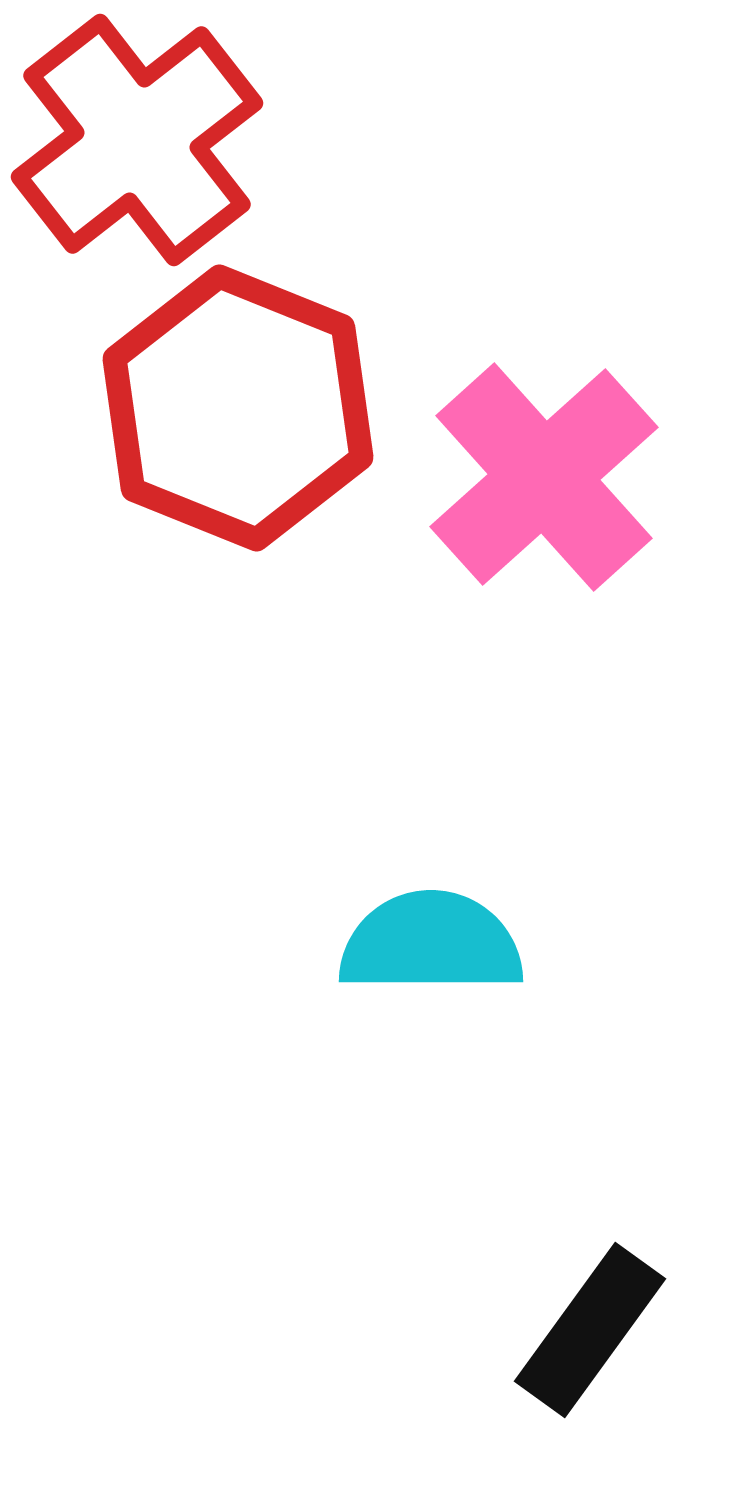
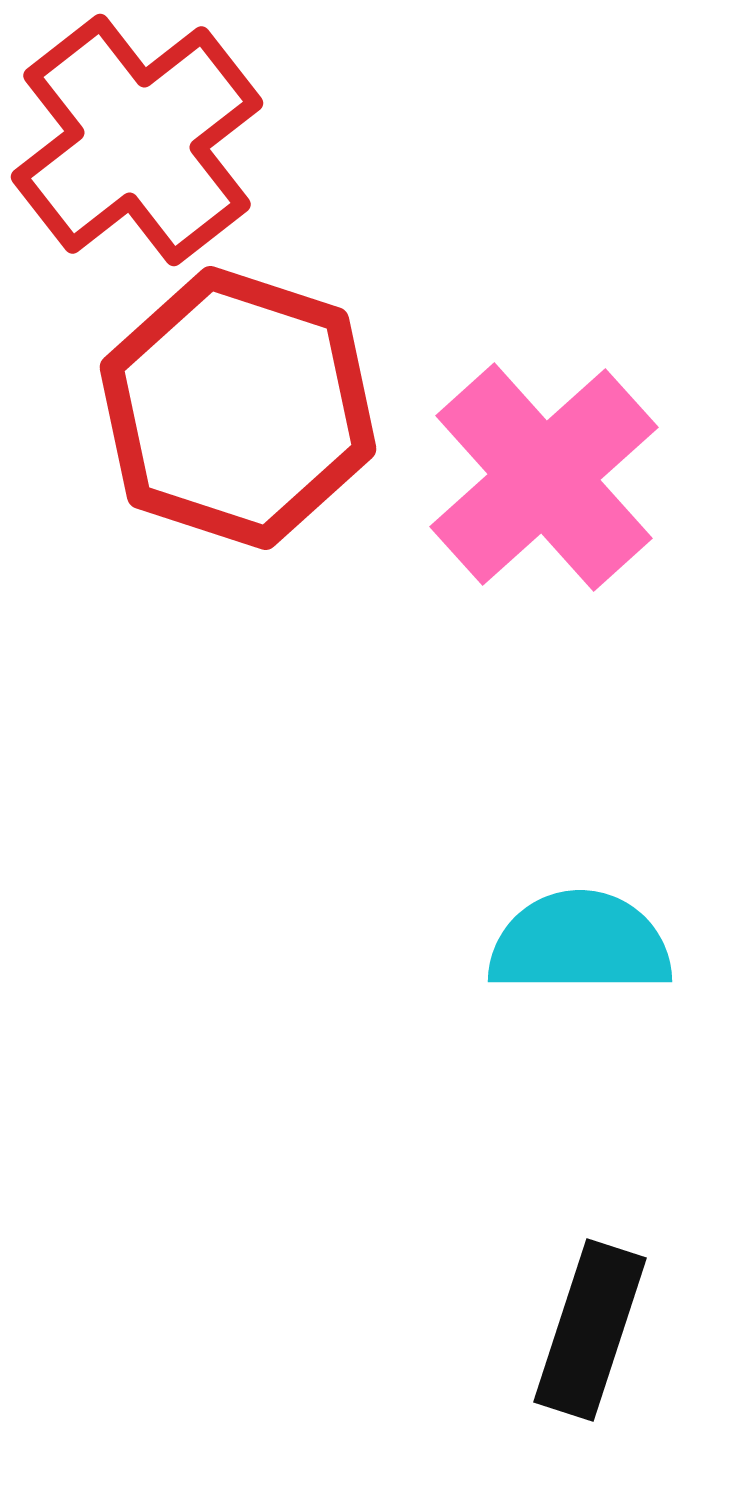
red hexagon: rotated 4 degrees counterclockwise
cyan semicircle: moved 149 px right
black rectangle: rotated 18 degrees counterclockwise
